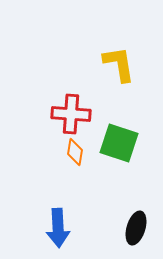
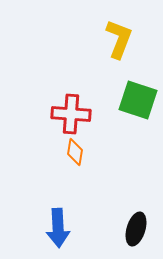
yellow L-shape: moved 25 px up; rotated 30 degrees clockwise
green square: moved 19 px right, 43 px up
black ellipse: moved 1 px down
